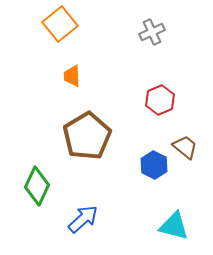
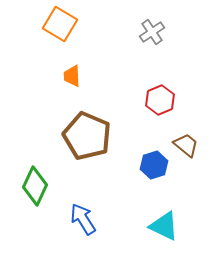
orange square: rotated 20 degrees counterclockwise
gray cross: rotated 10 degrees counterclockwise
brown pentagon: rotated 18 degrees counterclockwise
brown trapezoid: moved 1 px right, 2 px up
blue hexagon: rotated 16 degrees clockwise
green diamond: moved 2 px left
blue arrow: rotated 80 degrees counterclockwise
cyan triangle: moved 10 px left; rotated 12 degrees clockwise
